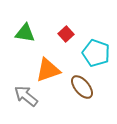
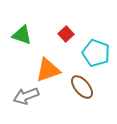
green triangle: moved 3 px left, 2 px down; rotated 10 degrees clockwise
gray arrow: rotated 60 degrees counterclockwise
